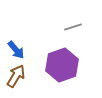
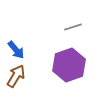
purple hexagon: moved 7 px right
